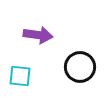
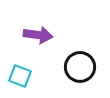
cyan square: rotated 15 degrees clockwise
